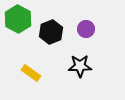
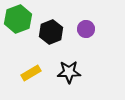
green hexagon: rotated 12 degrees clockwise
black star: moved 11 px left, 6 px down
yellow rectangle: rotated 66 degrees counterclockwise
